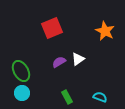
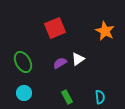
red square: moved 3 px right
purple semicircle: moved 1 px right, 1 px down
green ellipse: moved 2 px right, 9 px up
cyan circle: moved 2 px right
cyan semicircle: rotated 64 degrees clockwise
